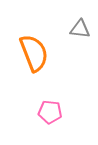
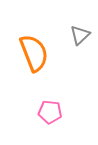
gray triangle: moved 6 px down; rotated 50 degrees counterclockwise
